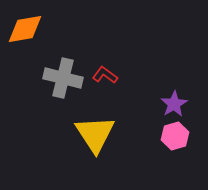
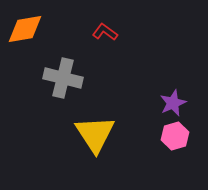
red L-shape: moved 43 px up
purple star: moved 1 px left, 1 px up; rotated 8 degrees clockwise
